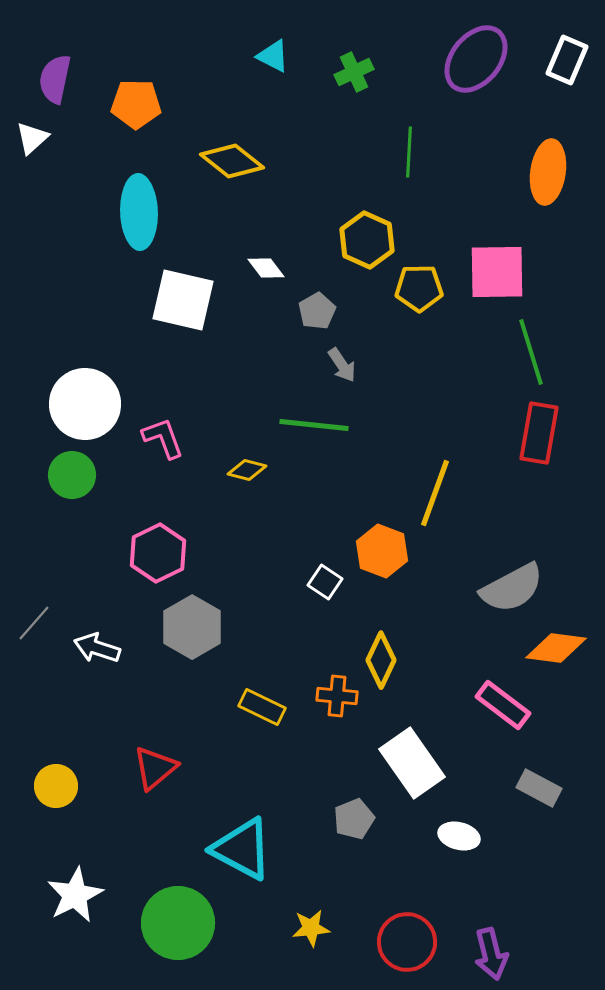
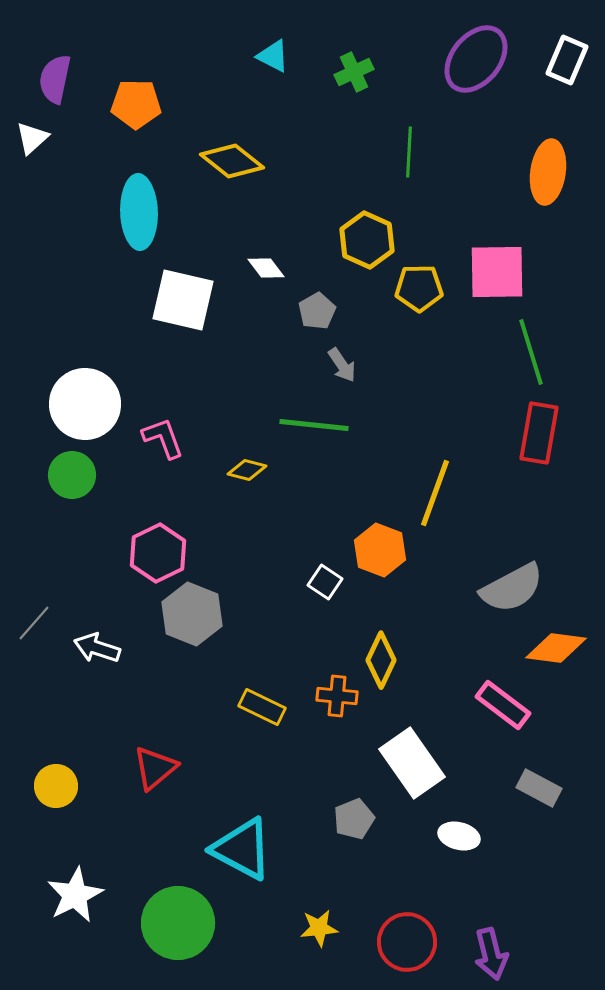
orange hexagon at (382, 551): moved 2 px left, 1 px up
gray hexagon at (192, 627): moved 13 px up; rotated 8 degrees counterclockwise
yellow star at (311, 928): moved 8 px right
